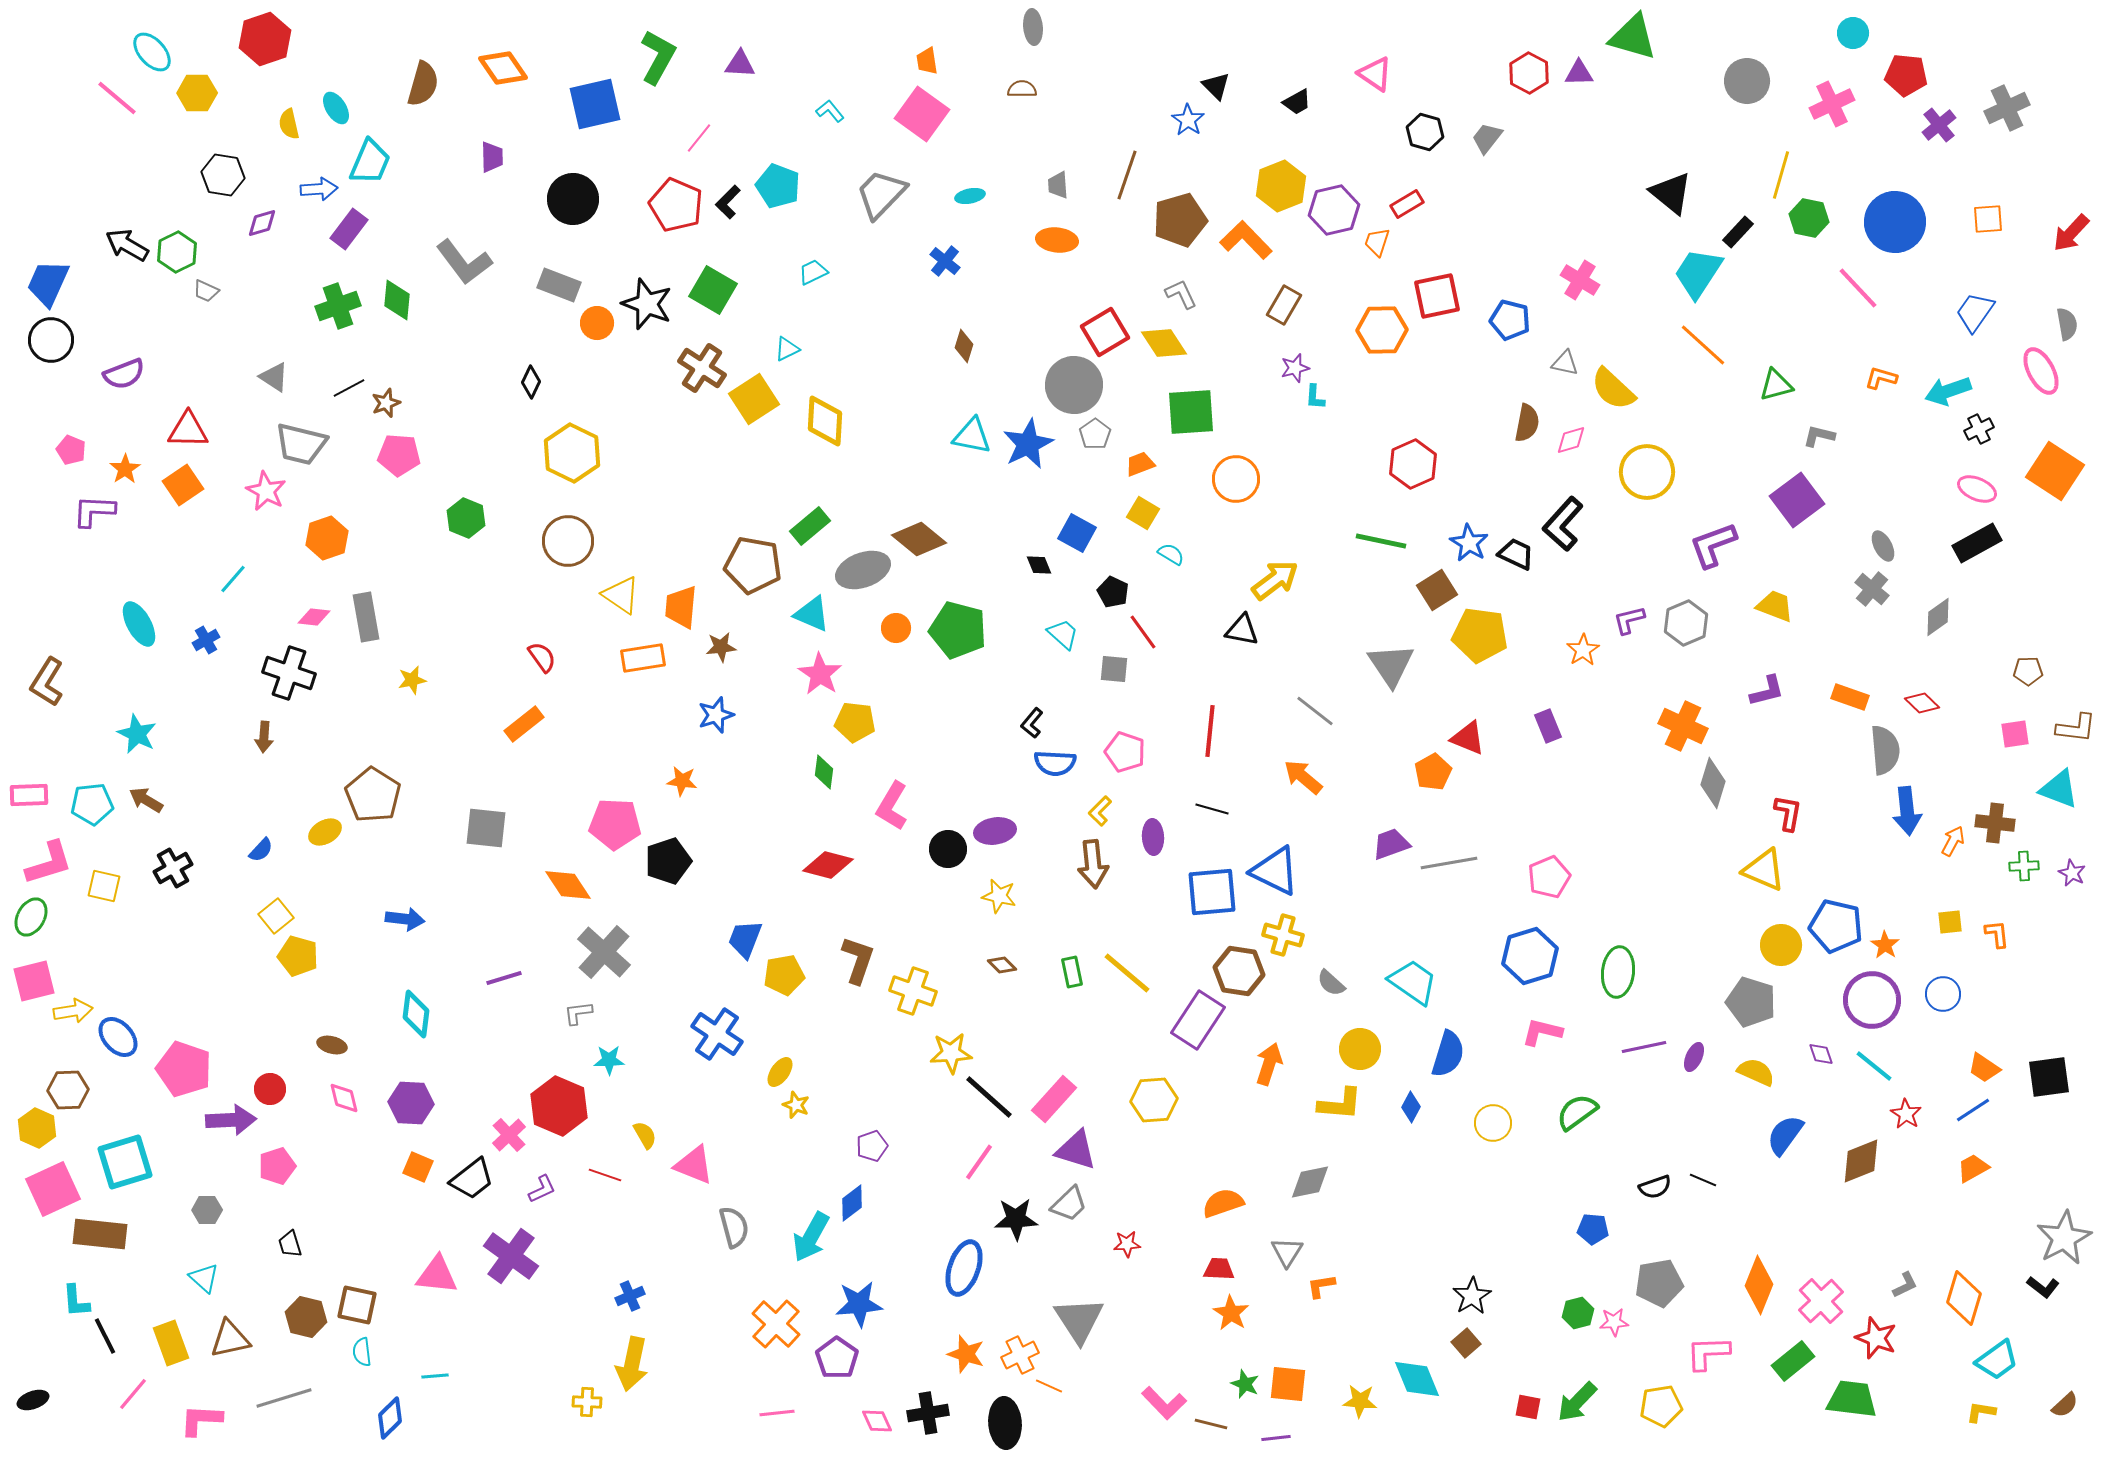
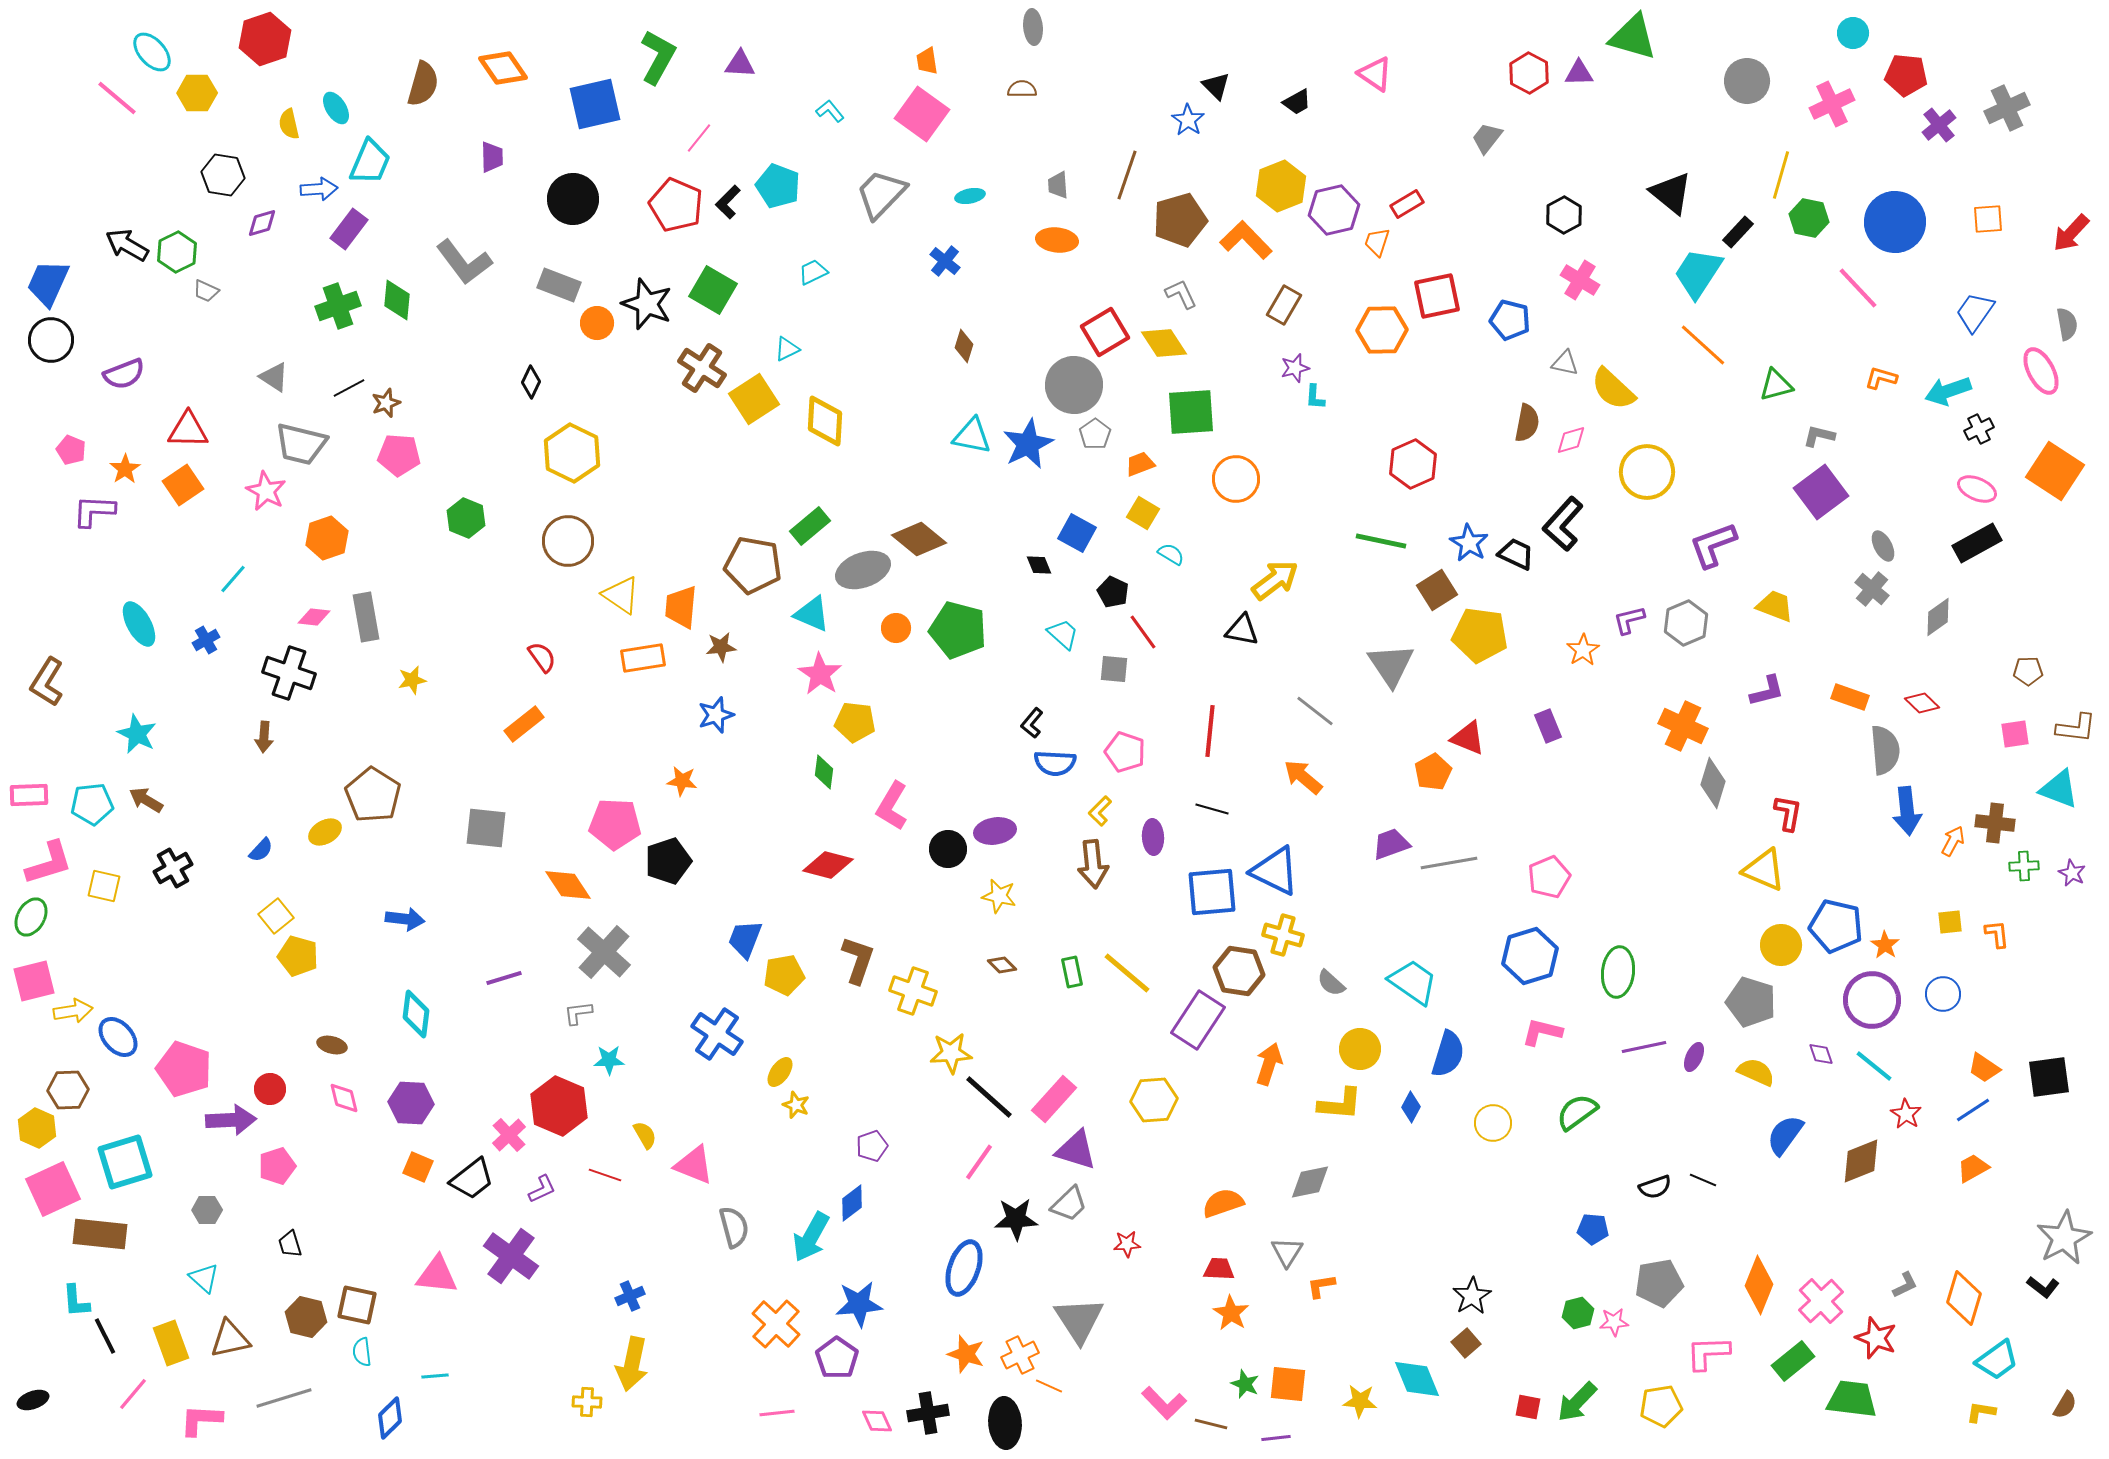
black hexagon at (1425, 132): moved 139 px right, 83 px down; rotated 15 degrees clockwise
purple square at (1797, 500): moved 24 px right, 8 px up
brown semicircle at (2065, 1405): rotated 16 degrees counterclockwise
